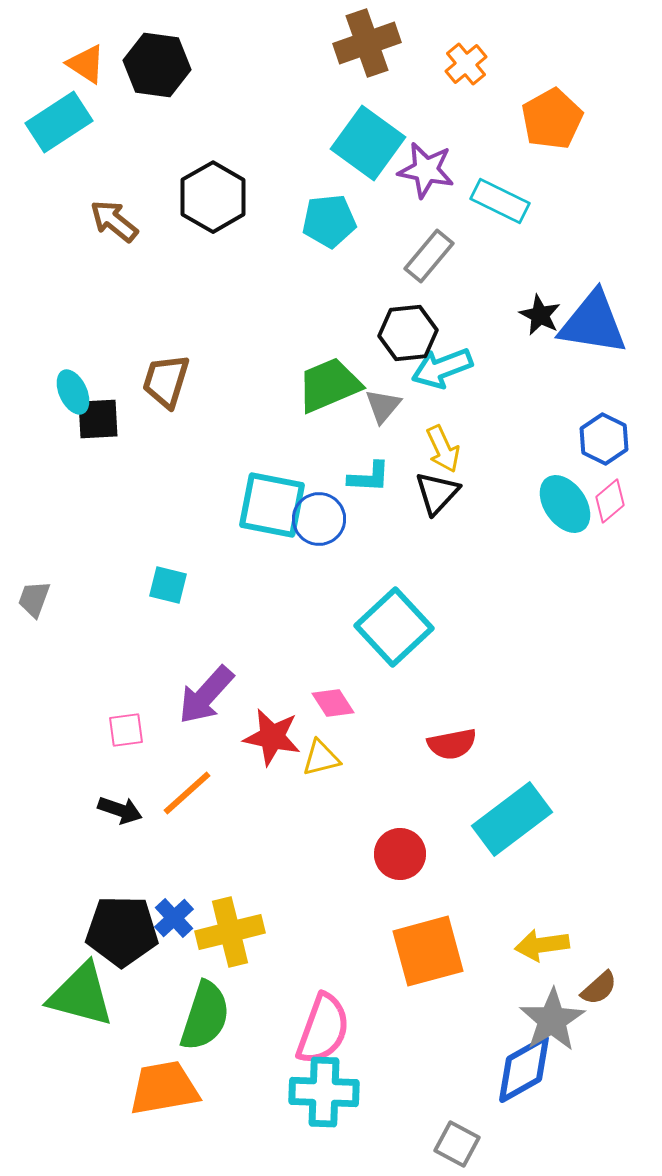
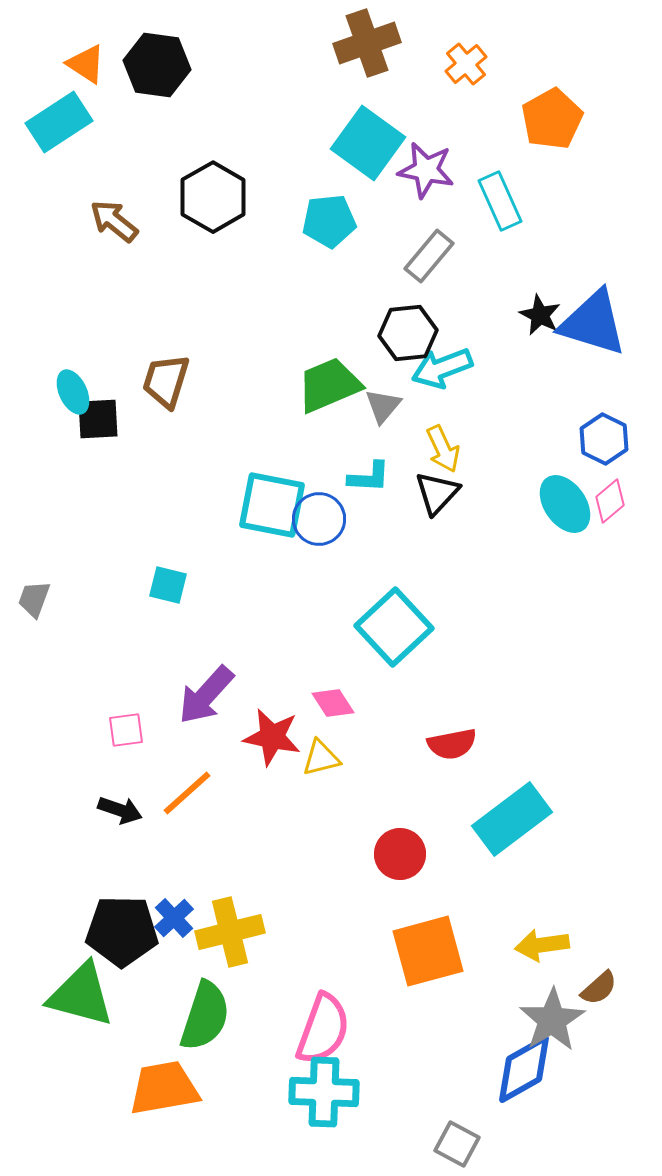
cyan rectangle at (500, 201): rotated 40 degrees clockwise
blue triangle at (593, 323): rotated 8 degrees clockwise
